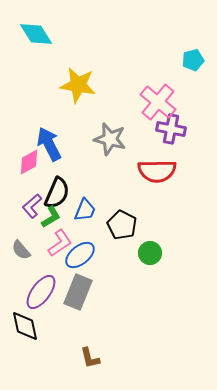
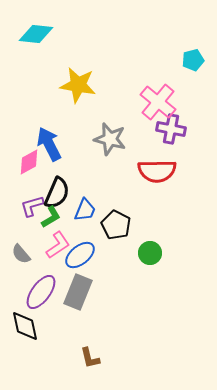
cyan diamond: rotated 52 degrees counterclockwise
purple L-shape: rotated 25 degrees clockwise
black pentagon: moved 6 px left
pink L-shape: moved 2 px left, 2 px down
gray semicircle: moved 4 px down
